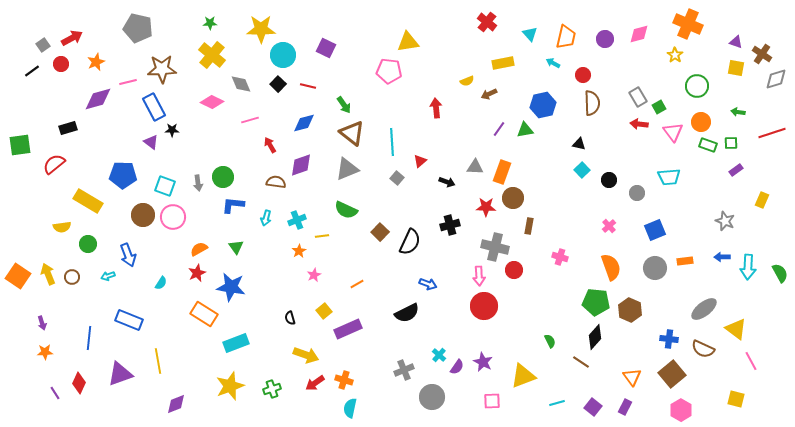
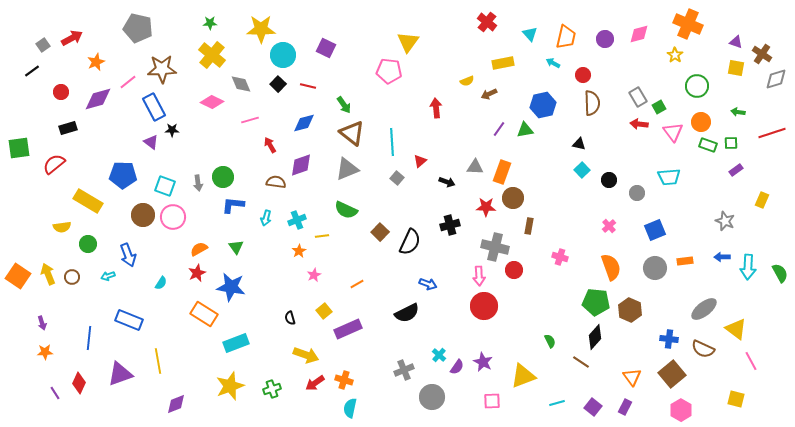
yellow triangle at (408, 42): rotated 45 degrees counterclockwise
red circle at (61, 64): moved 28 px down
pink line at (128, 82): rotated 24 degrees counterclockwise
green square at (20, 145): moved 1 px left, 3 px down
